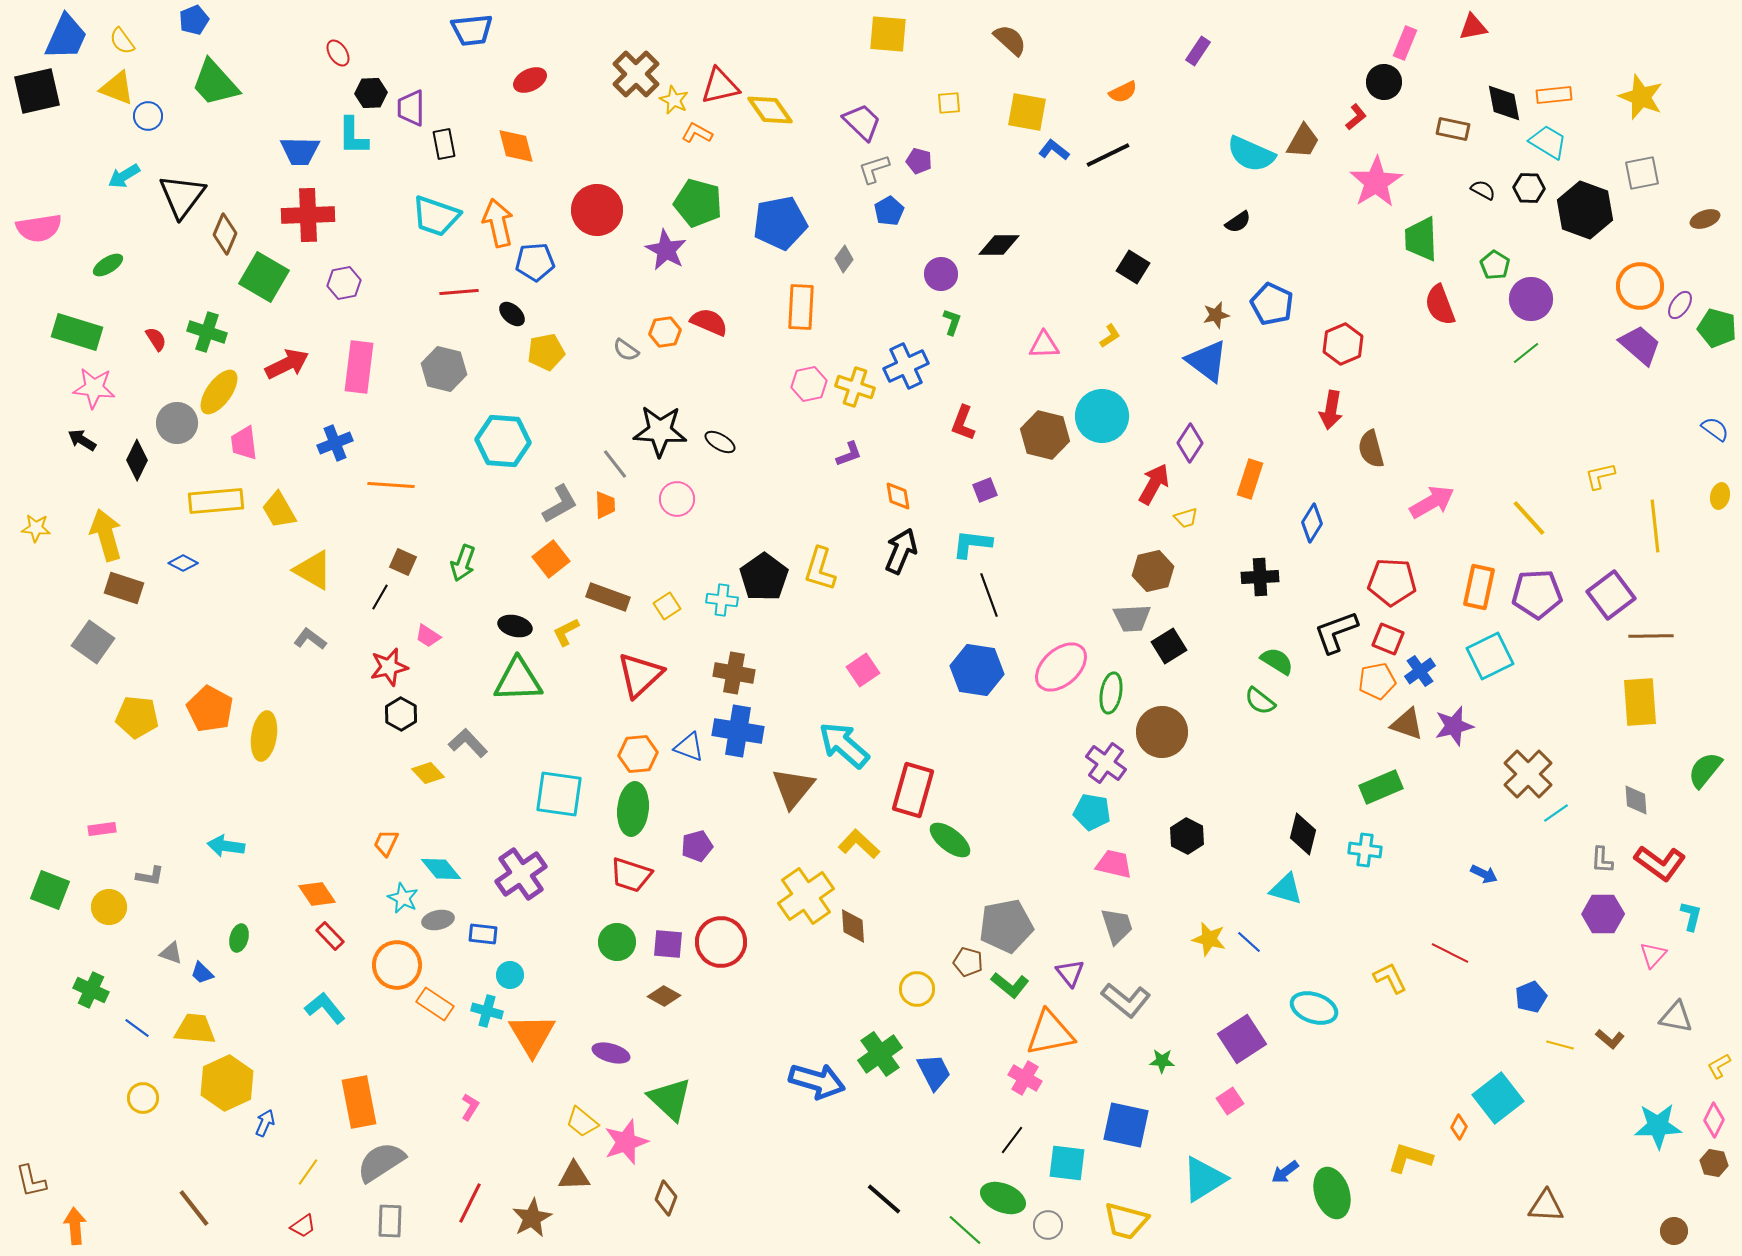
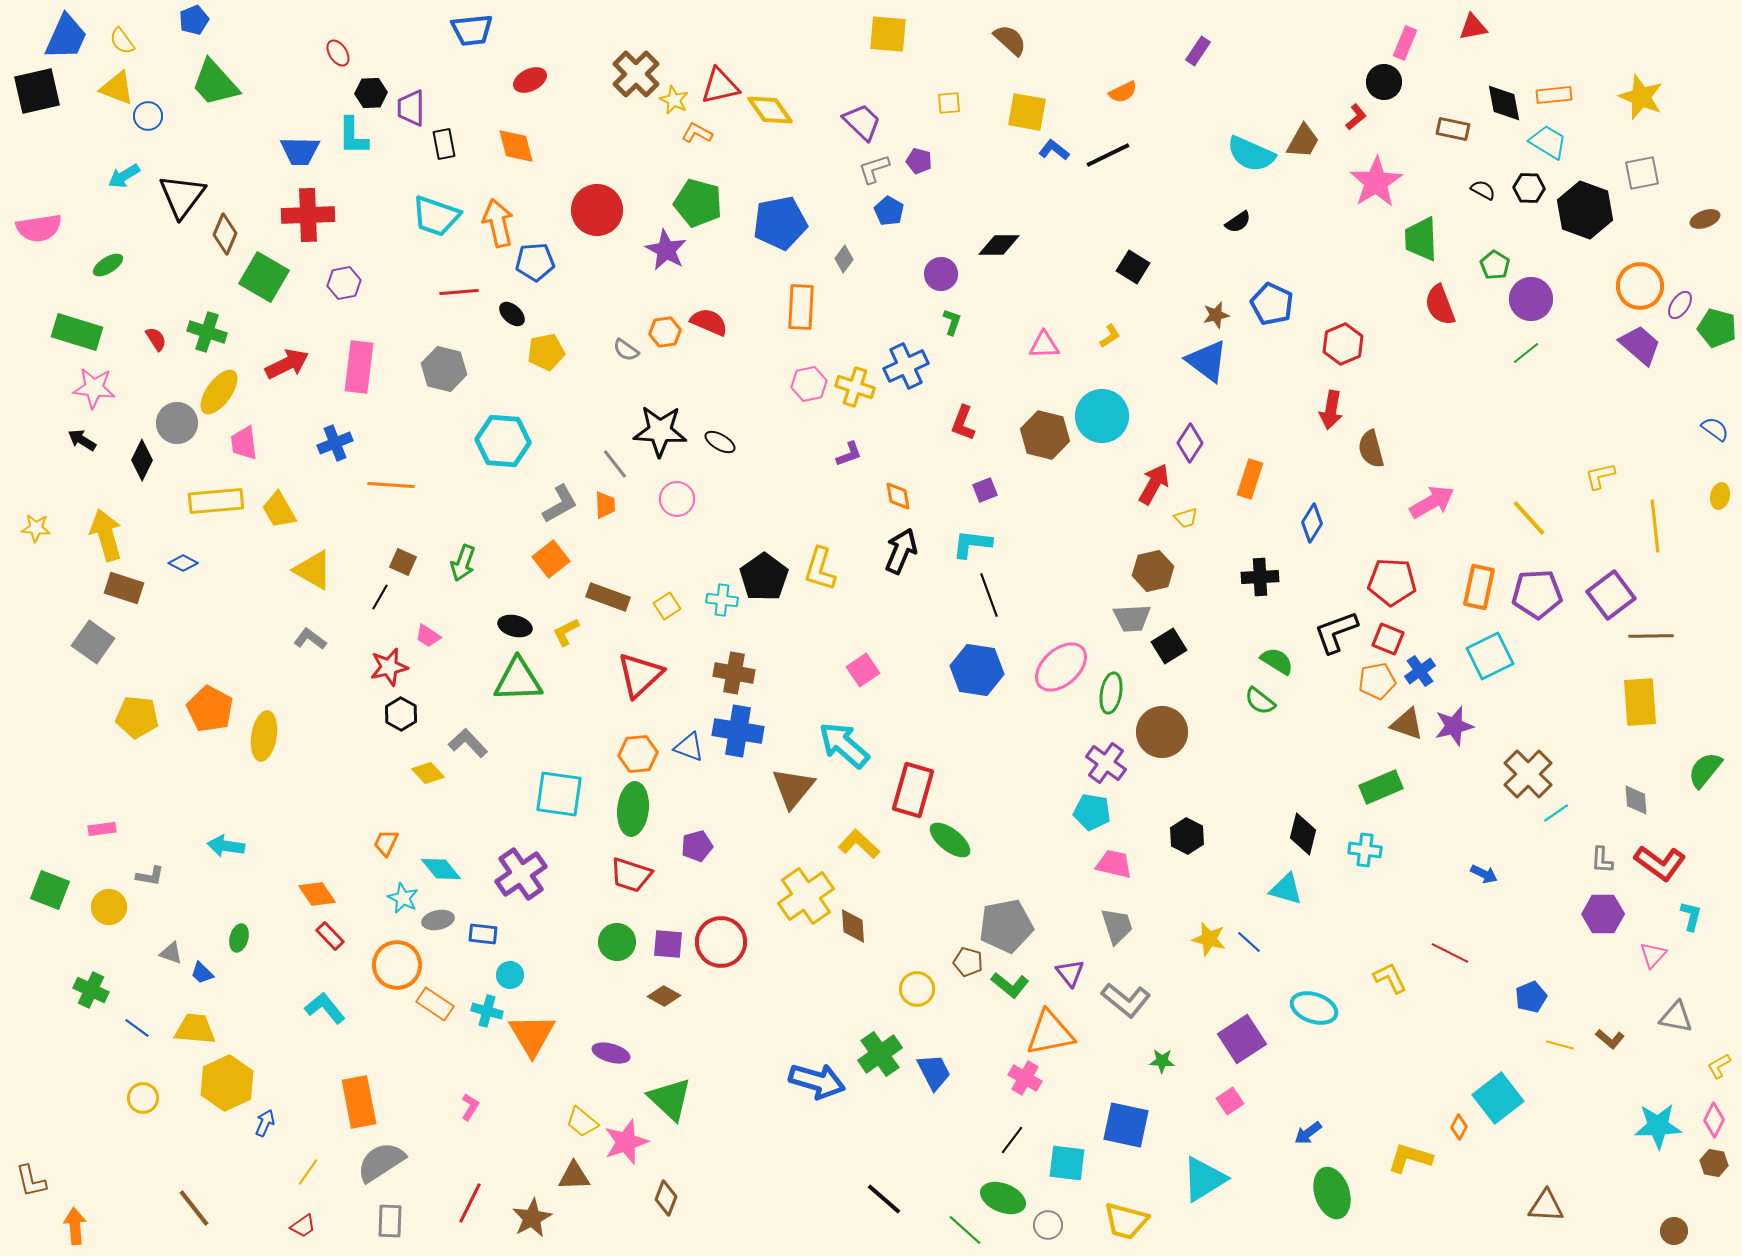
blue pentagon at (889, 211): rotated 12 degrees counterclockwise
black diamond at (137, 460): moved 5 px right
blue arrow at (1285, 1172): moved 23 px right, 39 px up
